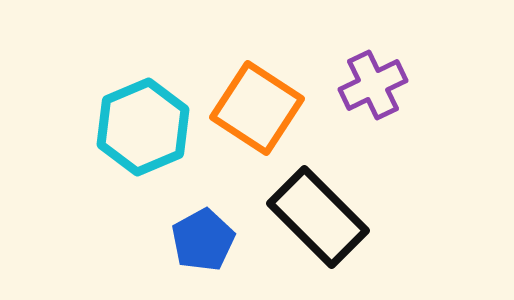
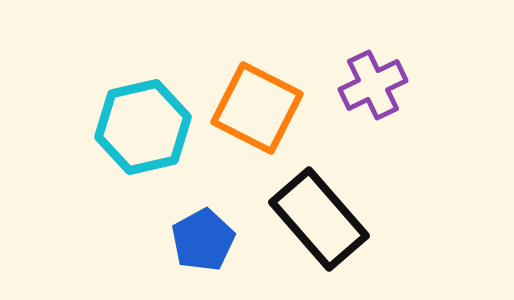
orange square: rotated 6 degrees counterclockwise
cyan hexagon: rotated 10 degrees clockwise
black rectangle: moved 1 px right, 2 px down; rotated 4 degrees clockwise
